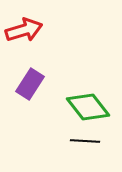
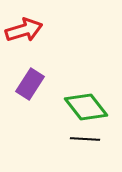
green diamond: moved 2 px left
black line: moved 2 px up
